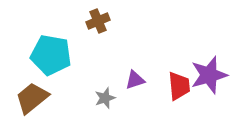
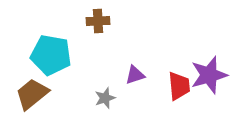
brown cross: rotated 20 degrees clockwise
purple triangle: moved 5 px up
brown trapezoid: moved 4 px up
